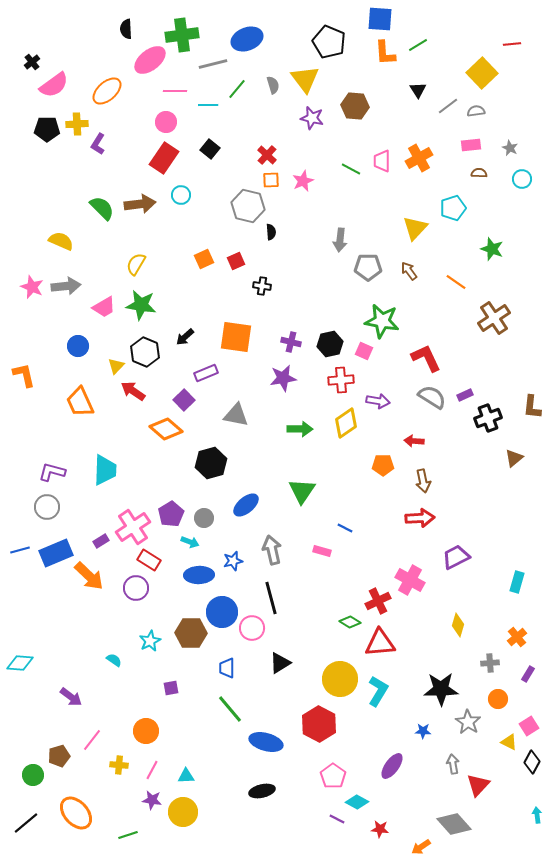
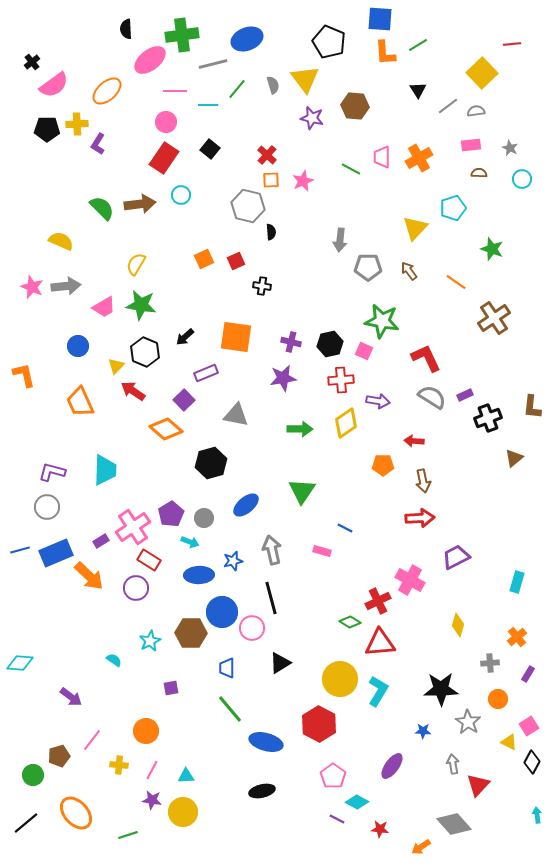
pink trapezoid at (382, 161): moved 4 px up
